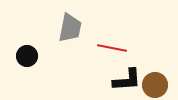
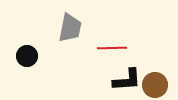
red line: rotated 12 degrees counterclockwise
